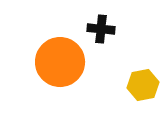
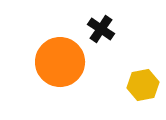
black cross: rotated 28 degrees clockwise
